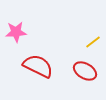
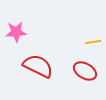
yellow line: rotated 28 degrees clockwise
